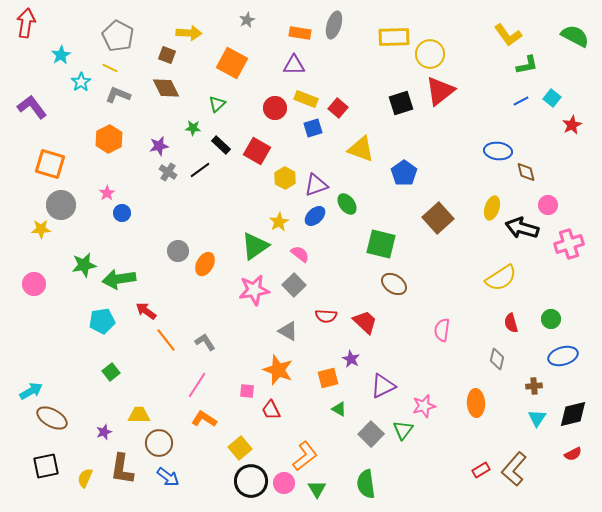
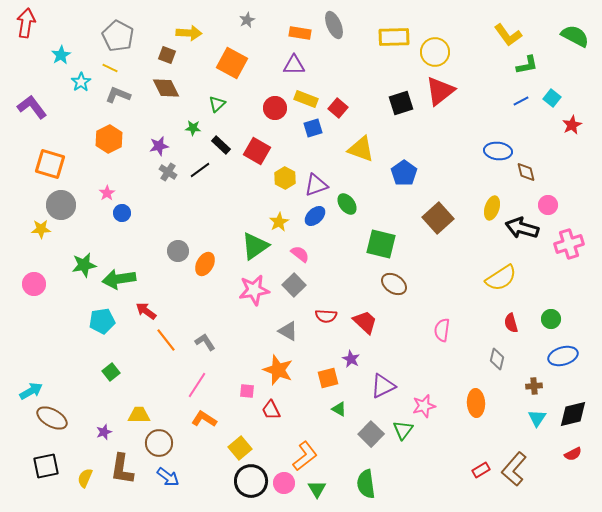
gray ellipse at (334, 25): rotated 40 degrees counterclockwise
yellow circle at (430, 54): moved 5 px right, 2 px up
